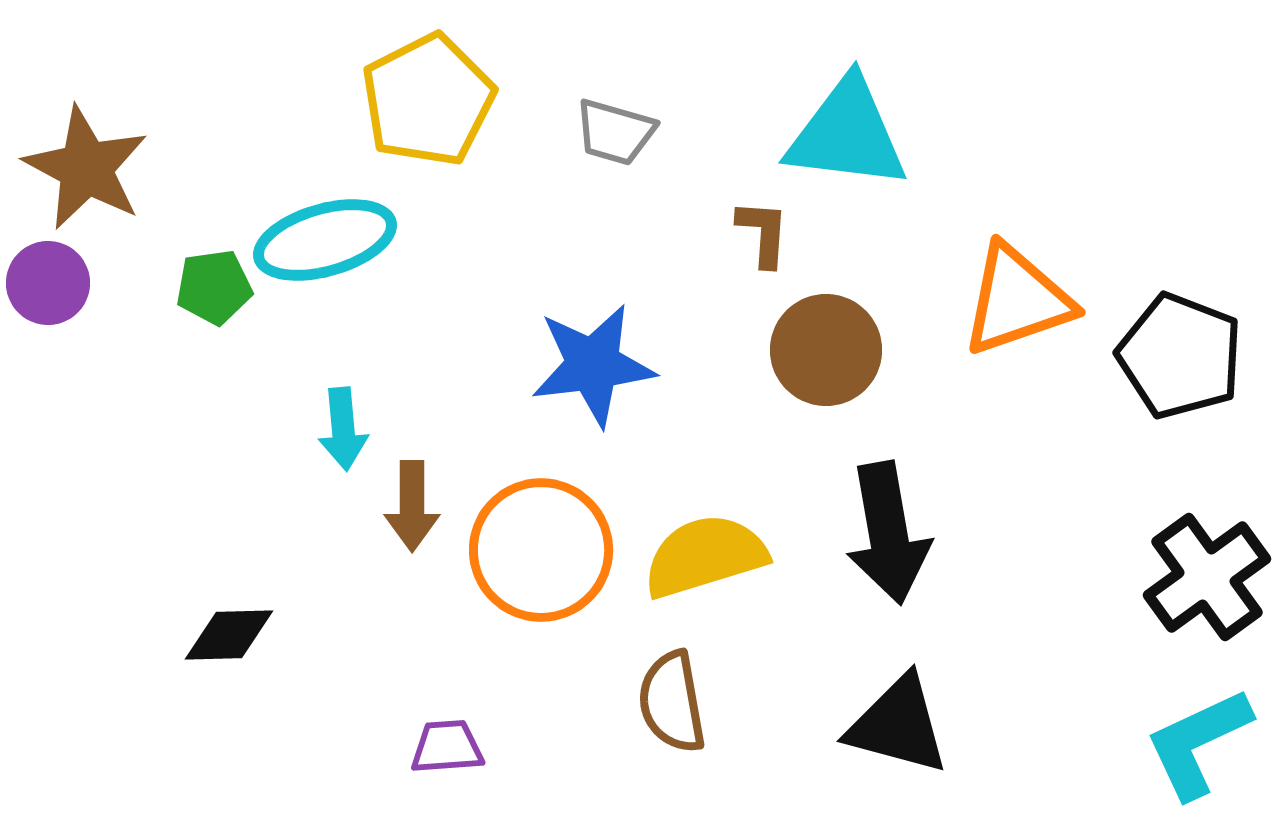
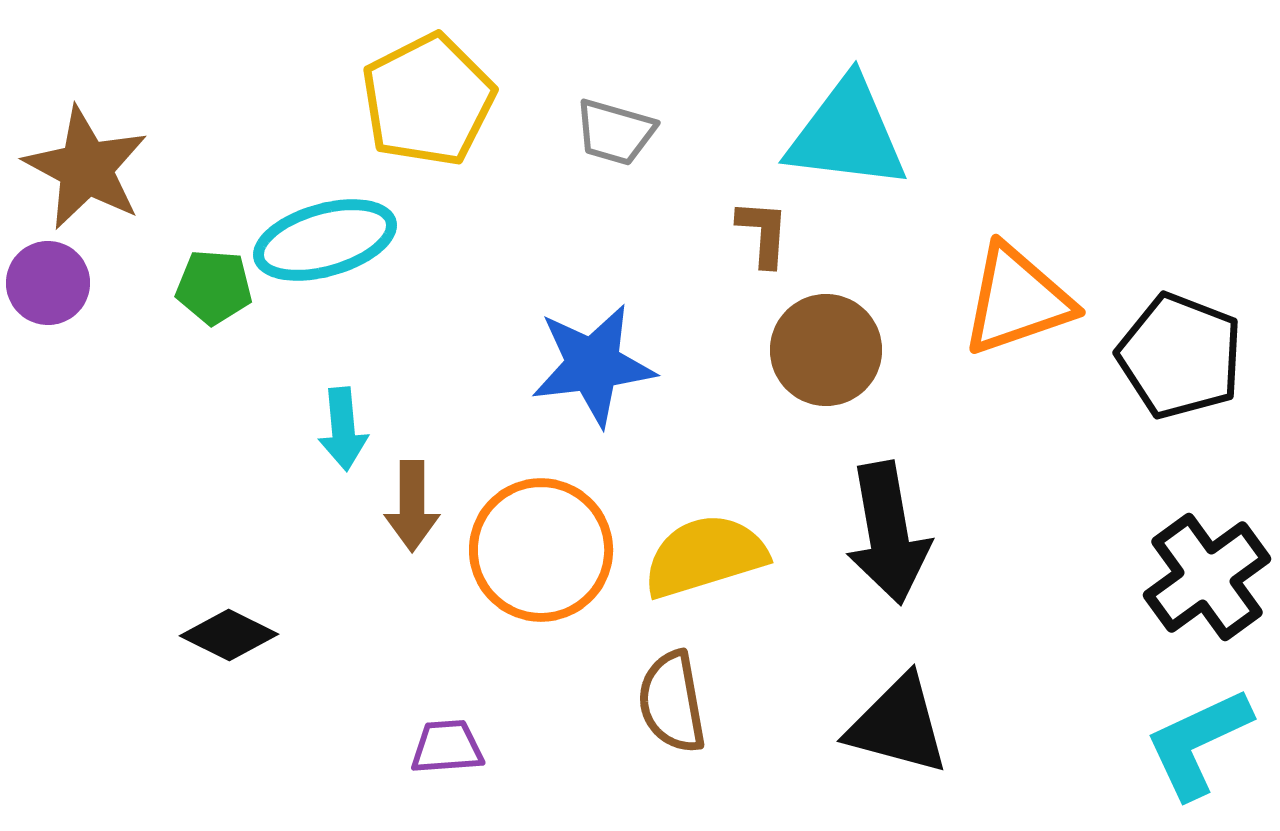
green pentagon: rotated 12 degrees clockwise
black diamond: rotated 28 degrees clockwise
